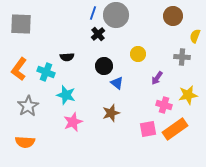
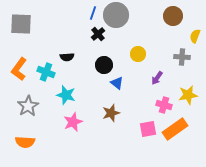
black circle: moved 1 px up
